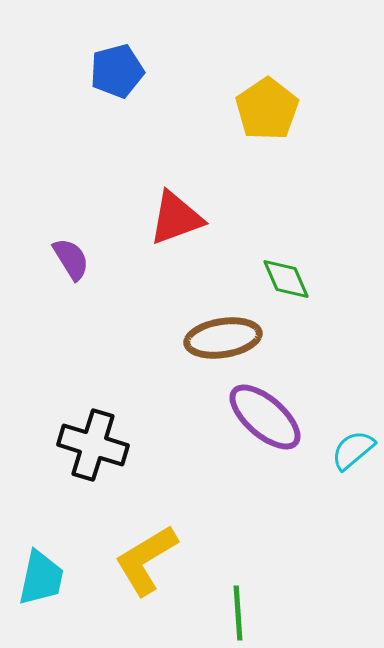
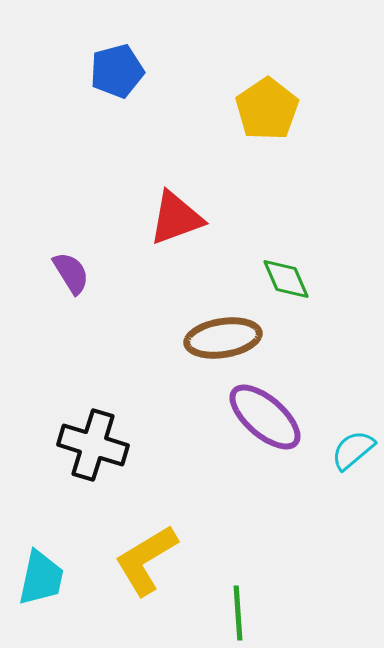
purple semicircle: moved 14 px down
